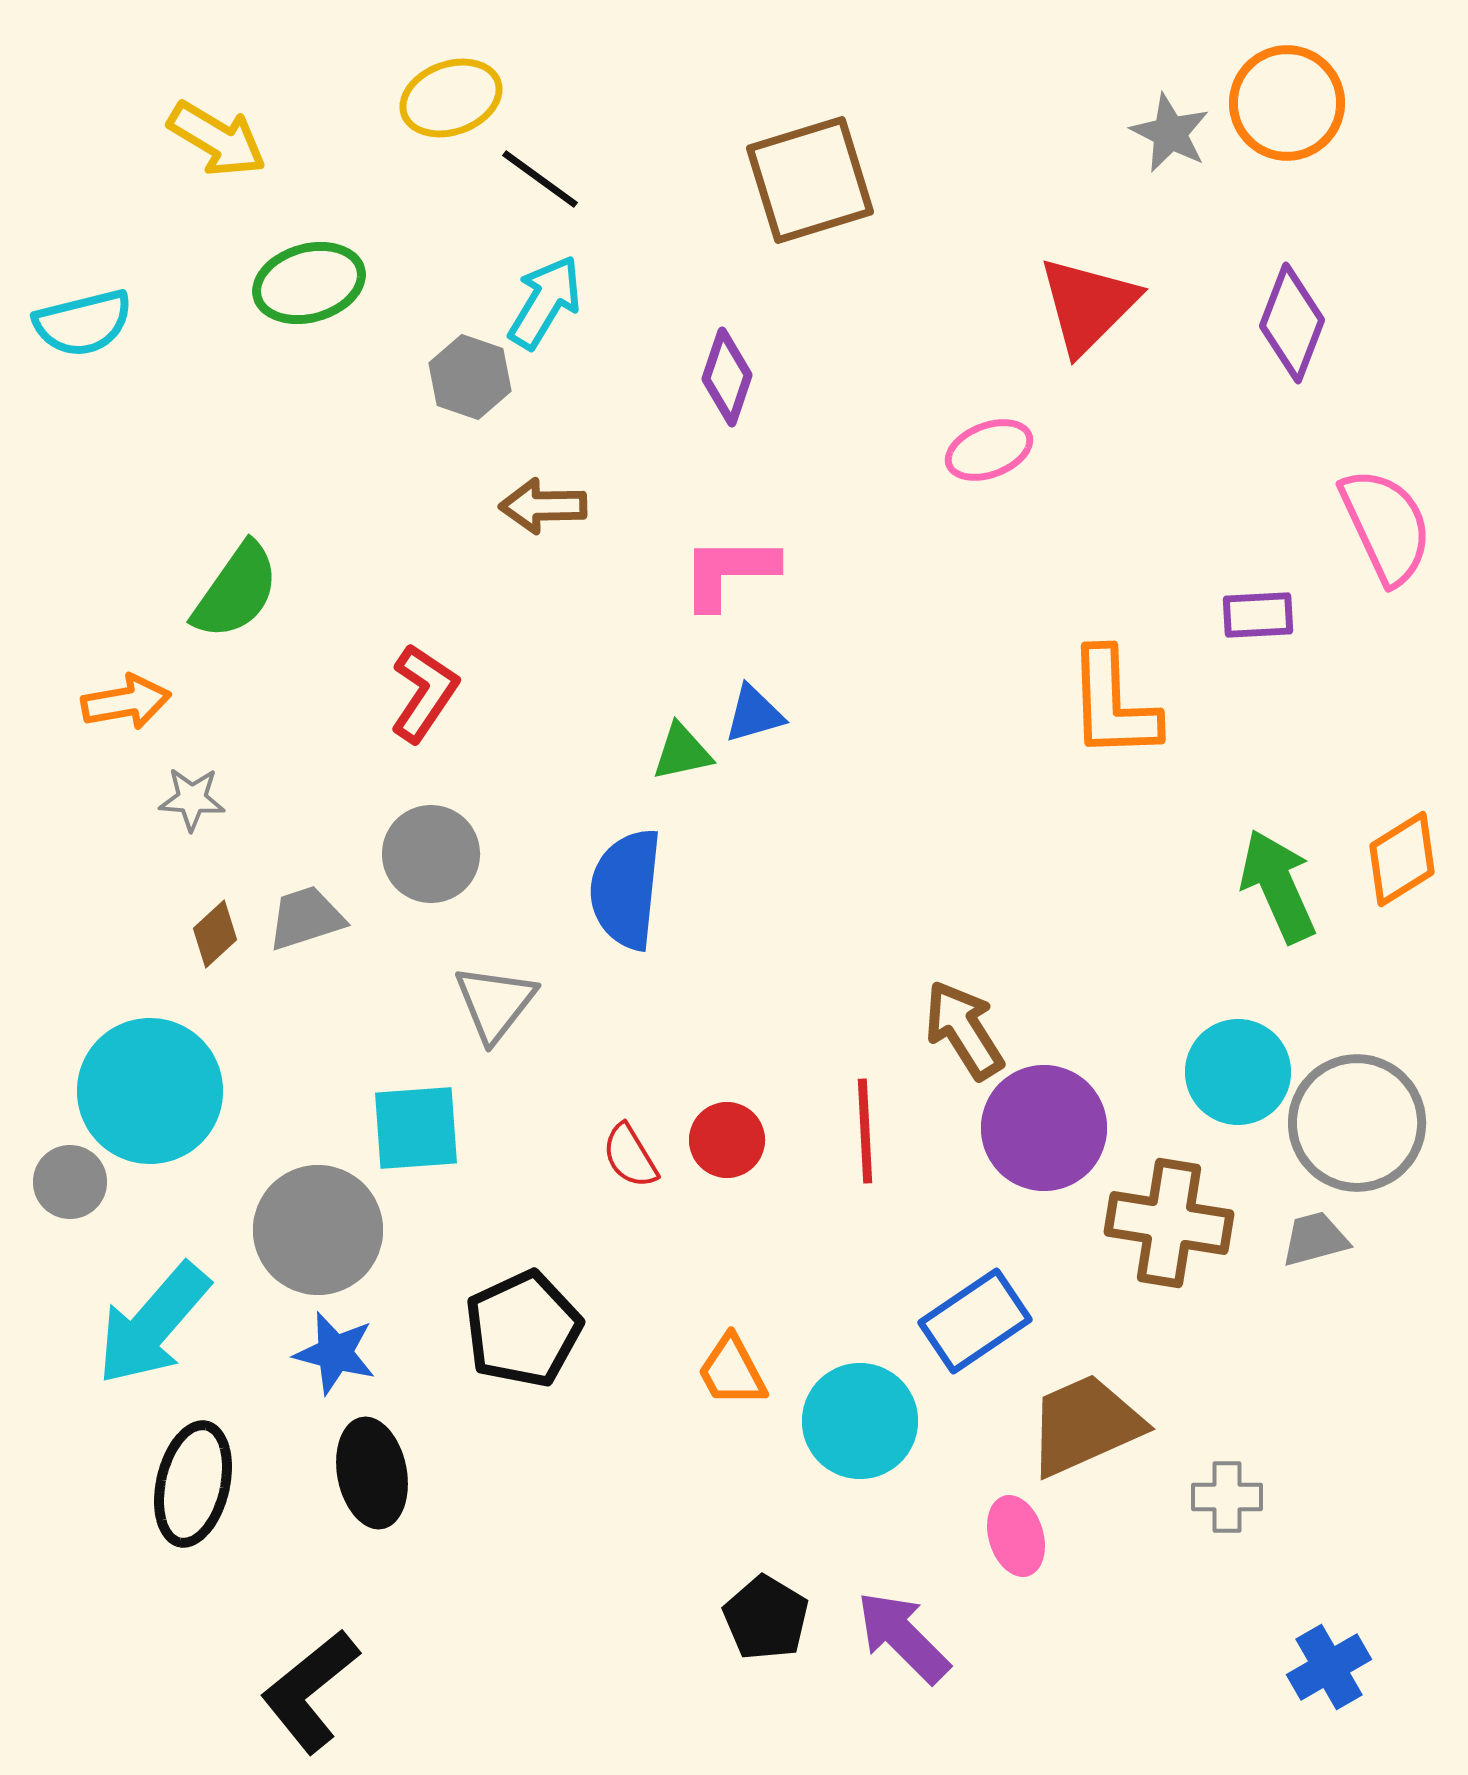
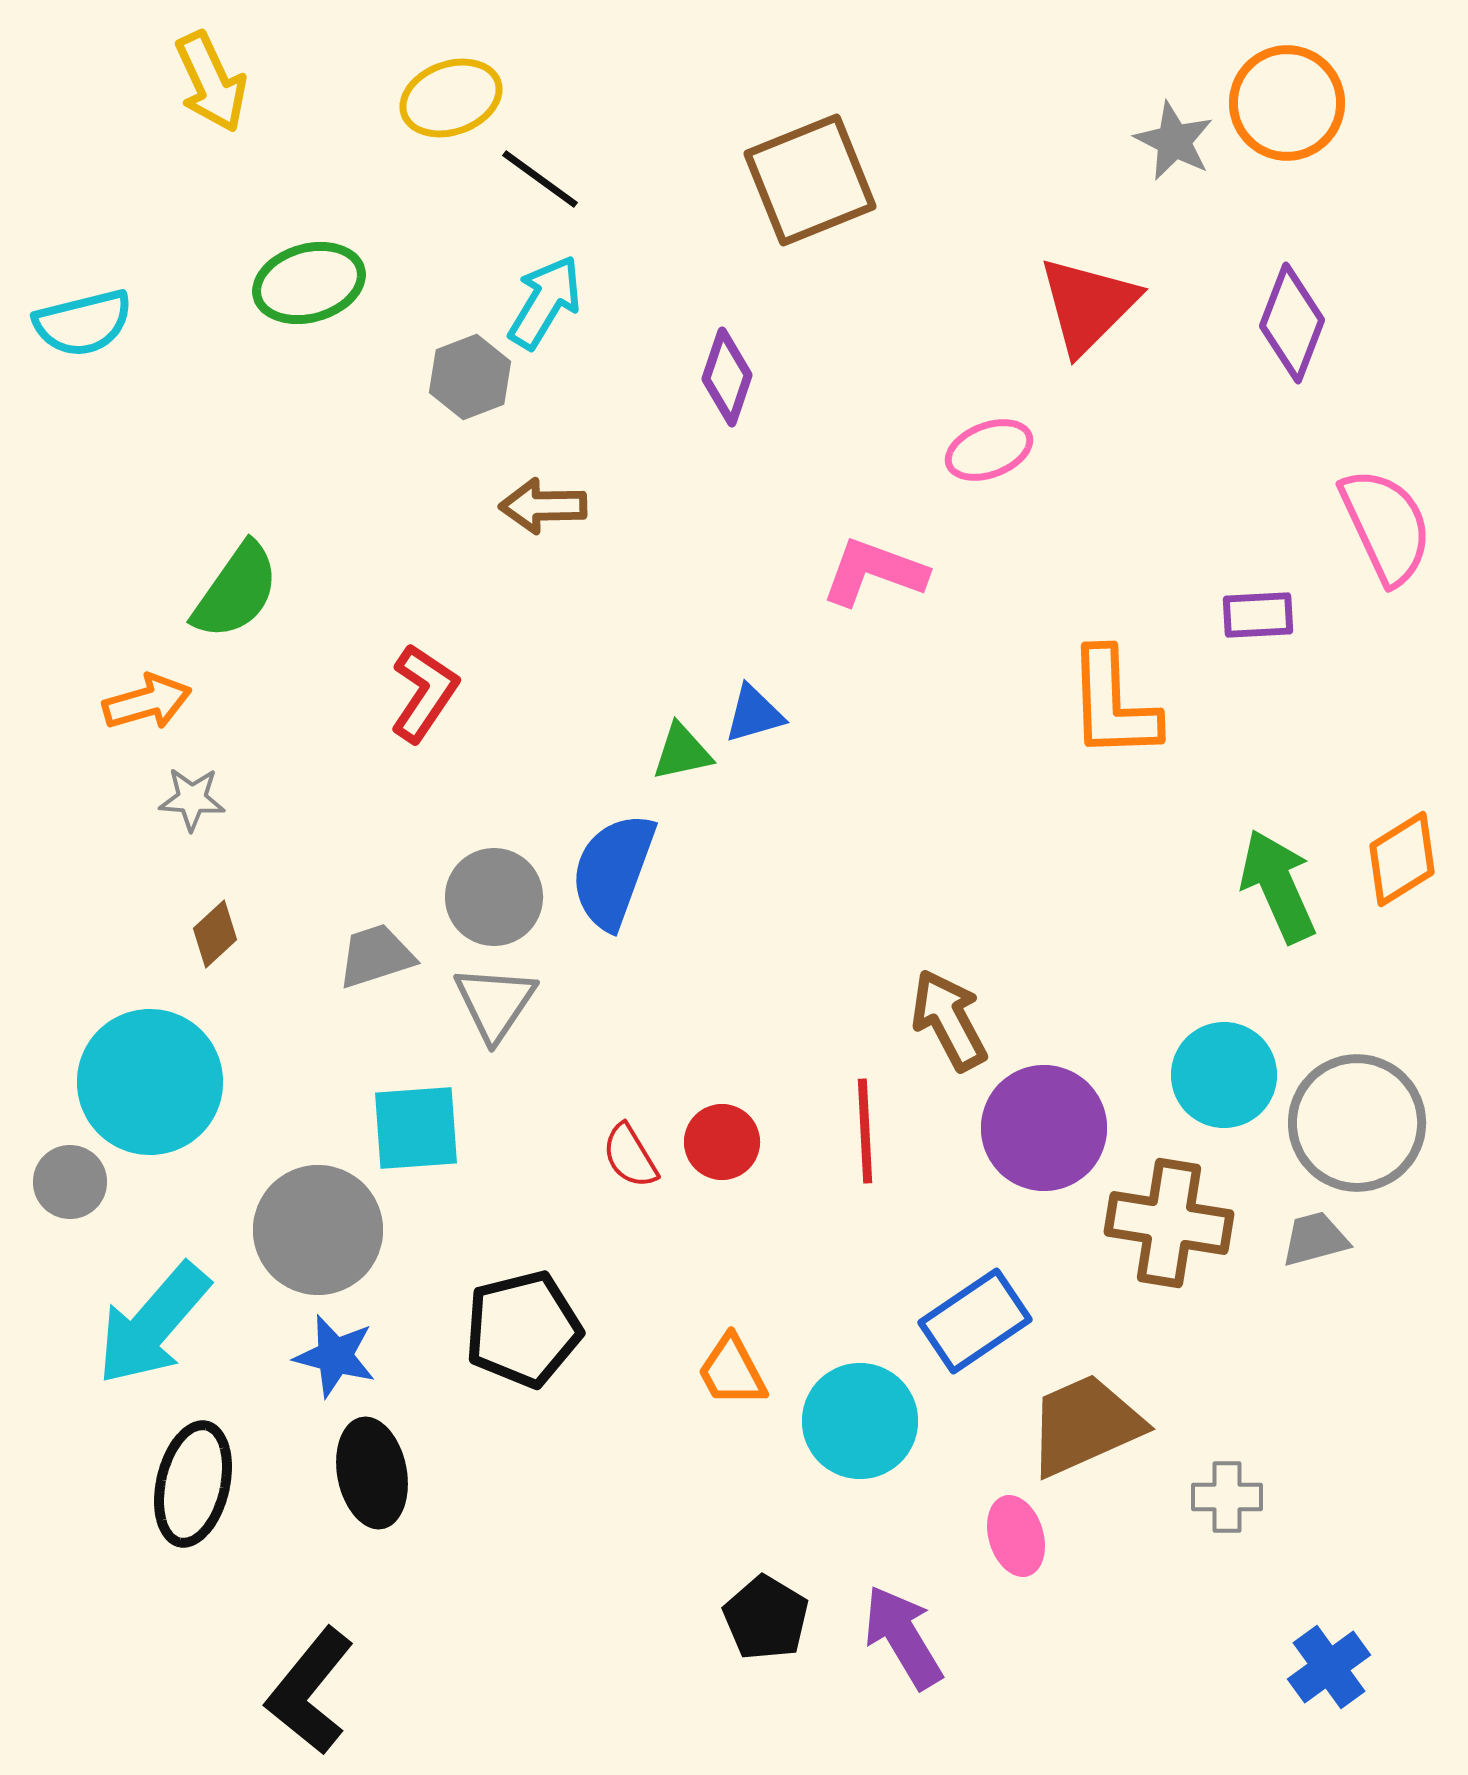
gray star at (1170, 133): moved 4 px right, 8 px down
yellow arrow at (217, 139): moved 6 px left, 57 px up; rotated 34 degrees clockwise
brown square at (810, 180): rotated 5 degrees counterclockwise
gray hexagon at (470, 377): rotated 20 degrees clockwise
pink L-shape at (729, 572): moved 145 px right; rotated 20 degrees clockwise
orange arrow at (126, 702): moved 21 px right; rotated 6 degrees counterclockwise
gray circle at (431, 854): moved 63 px right, 43 px down
blue semicircle at (626, 889): moved 13 px left, 18 px up; rotated 14 degrees clockwise
gray trapezoid at (306, 918): moved 70 px right, 38 px down
gray triangle at (495, 1003): rotated 4 degrees counterclockwise
brown arrow at (964, 1030): moved 15 px left, 10 px up; rotated 4 degrees clockwise
cyan circle at (1238, 1072): moved 14 px left, 3 px down
cyan circle at (150, 1091): moved 9 px up
red circle at (727, 1140): moved 5 px left, 2 px down
black pentagon at (523, 1329): rotated 11 degrees clockwise
blue star at (335, 1353): moved 3 px down
purple arrow at (903, 1637): rotated 14 degrees clockwise
blue cross at (1329, 1667): rotated 6 degrees counterclockwise
black L-shape at (310, 1691): rotated 12 degrees counterclockwise
